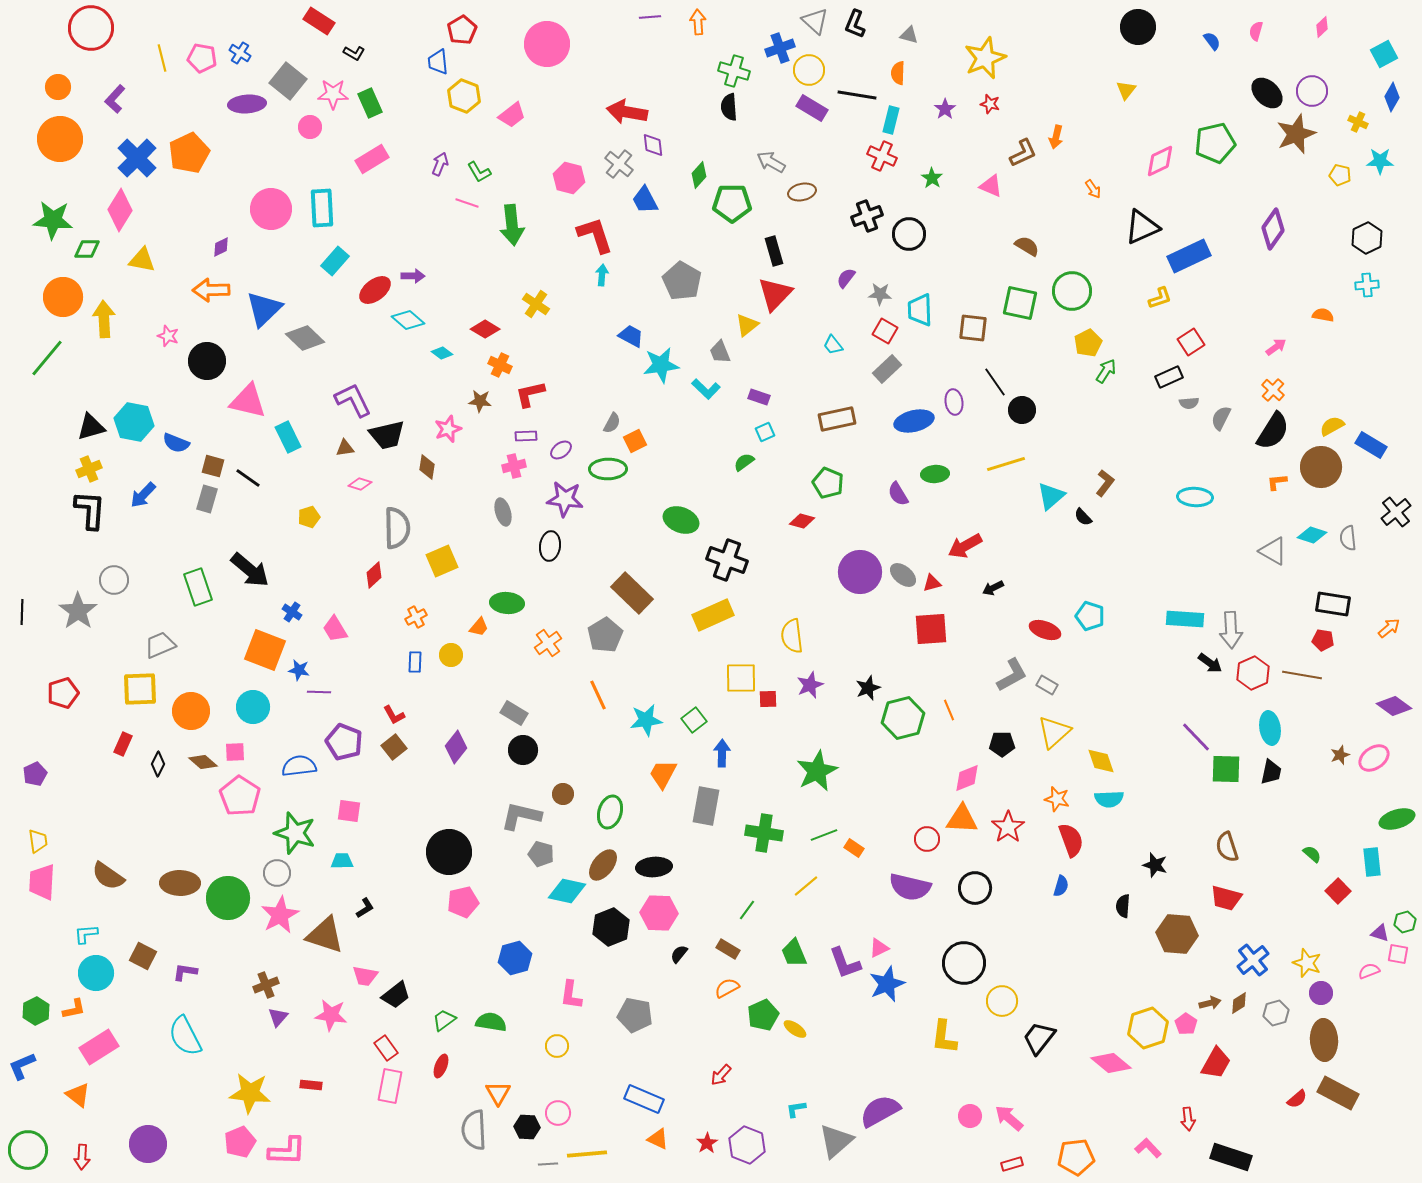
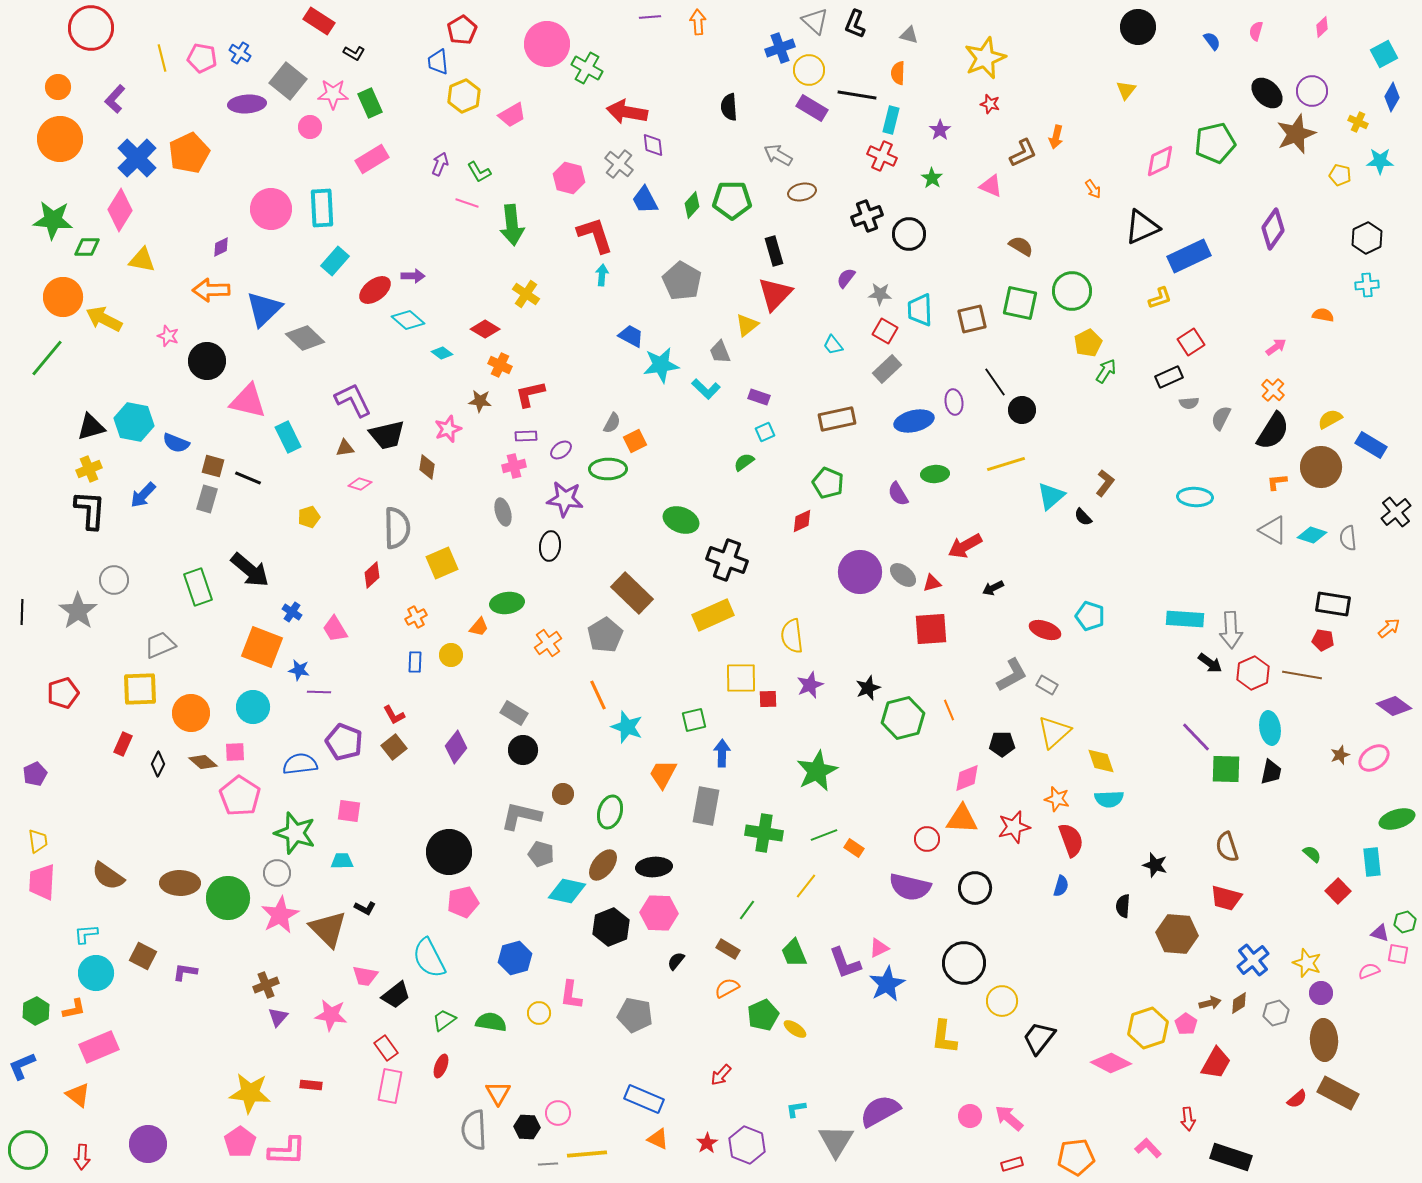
green cross at (734, 71): moved 147 px left, 3 px up; rotated 12 degrees clockwise
yellow hexagon at (464, 96): rotated 16 degrees clockwise
purple star at (945, 109): moved 5 px left, 21 px down
pink trapezoid at (512, 115): rotated 8 degrees clockwise
gray arrow at (771, 162): moved 7 px right, 7 px up
green diamond at (699, 175): moved 7 px left, 30 px down
green pentagon at (732, 203): moved 3 px up
brown semicircle at (1027, 246): moved 6 px left
green diamond at (87, 249): moved 2 px up
yellow cross at (536, 304): moved 10 px left, 10 px up
yellow arrow at (104, 319): rotated 60 degrees counterclockwise
brown square at (973, 328): moved 1 px left, 9 px up; rotated 20 degrees counterclockwise
yellow semicircle at (1332, 426): moved 2 px left, 7 px up
black line at (248, 478): rotated 12 degrees counterclockwise
red diamond at (802, 521): rotated 40 degrees counterclockwise
gray triangle at (1273, 551): moved 21 px up
yellow square at (442, 561): moved 2 px down
red diamond at (374, 575): moved 2 px left
green ellipse at (507, 603): rotated 12 degrees counterclockwise
orange square at (265, 650): moved 3 px left, 3 px up
orange circle at (191, 711): moved 2 px down
cyan star at (646, 720): moved 19 px left, 7 px down; rotated 28 degrees clockwise
green square at (694, 720): rotated 25 degrees clockwise
blue semicircle at (299, 766): moved 1 px right, 2 px up
red star at (1008, 827): moved 6 px right; rotated 20 degrees clockwise
yellow line at (806, 886): rotated 12 degrees counterclockwise
black L-shape at (365, 908): rotated 60 degrees clockwise
brown triangle at (325, 935): moved 3 px right, 6 px up; rotated 27 degrees clockwise
black semicircle at (679, 954): moved 3 px left, 7 px down
blue star at (887, 984): rotated 6 degrees counterclockwise
cyan semicircle at (185, 1036): moved 244 px right, 78 px up
yellow circle at (557, 1046): moved 18 px left, 33 px up
pink rectangle at (99, 1047): rotated 9 degrees clockwise
pink diamond at (1111, 1063): rotated 12 degrees counterclockwise
gray triangle at (836, 1141): rotated 18 degrees counterclockwise
pink pentagon at (240, 1142): rotated 12 degrees counterclockwise
